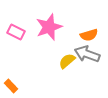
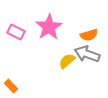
pink star: rotated 12 degrees counterclockwise
